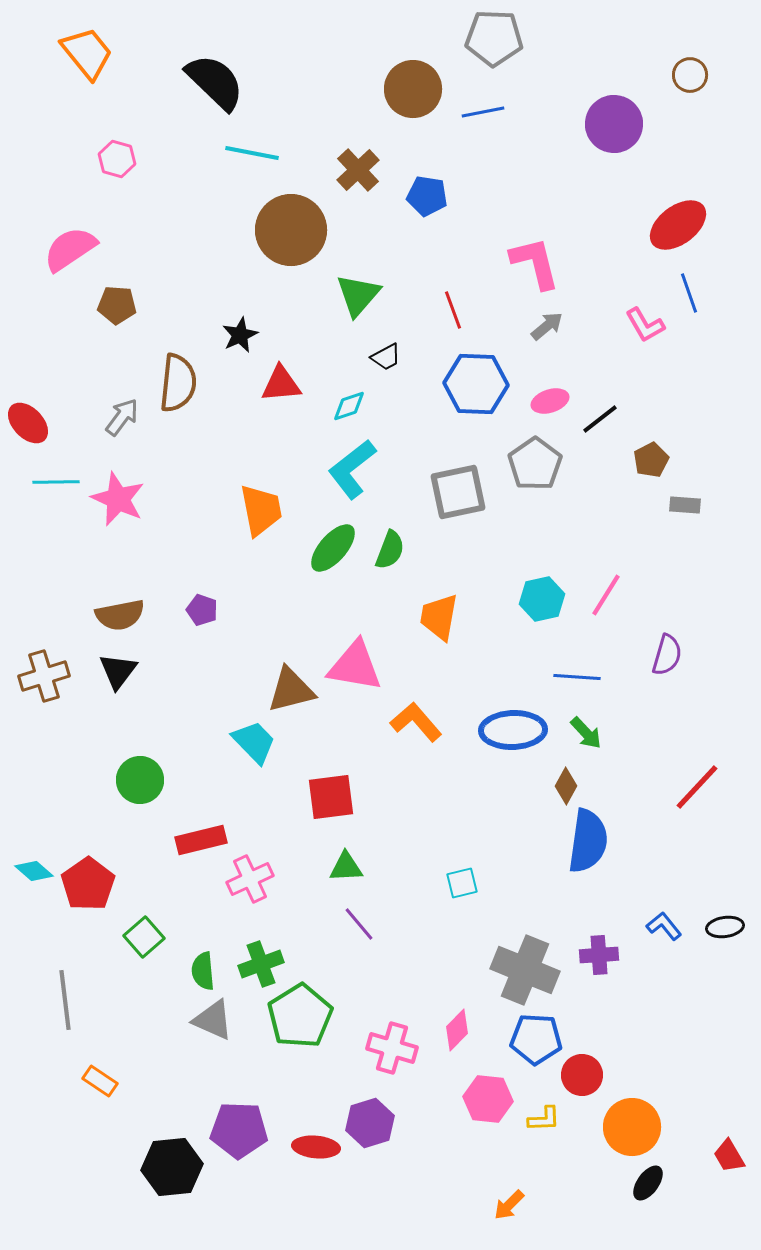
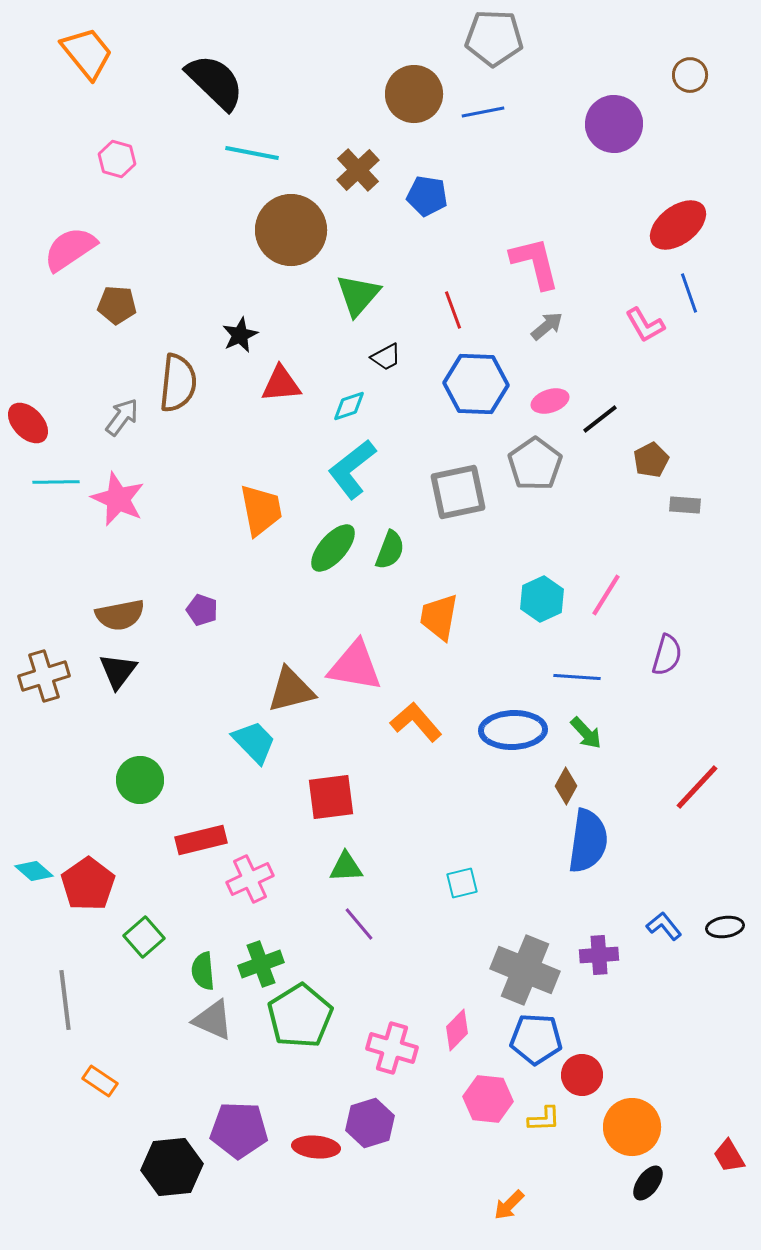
brown circle at (413, 89): moved 1 px right, 5 px down
cyan hexagon at (542, 599): rotated 12 degrees counterclockwise
